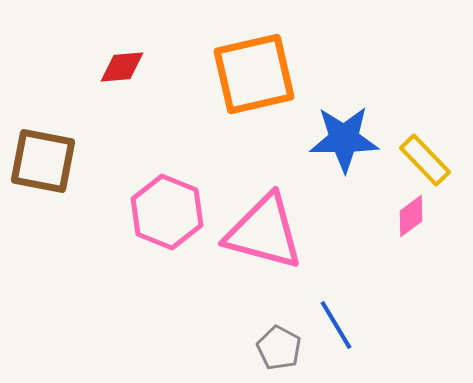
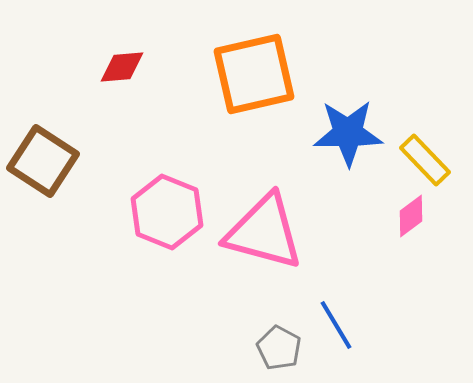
blue star: moved 4 px right, 6 px up
brown square: rotated 22 degrees clockwise
